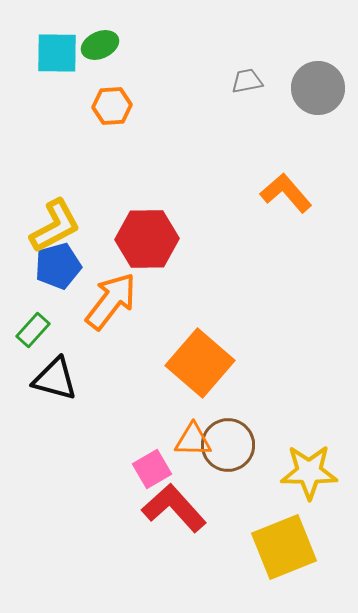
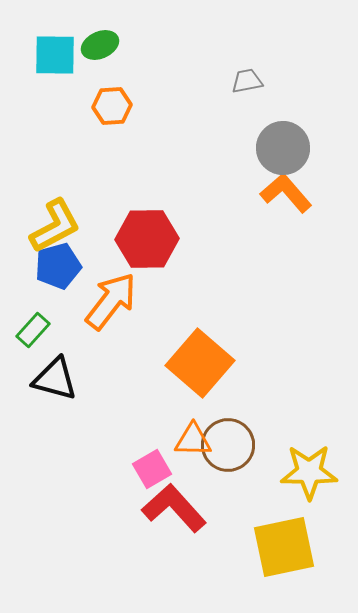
cyan square: moved 2 px left, 2 px down
gray circle: moved 35 px left, 60 px down
yellow square: rotated 10 degrees clockwise
